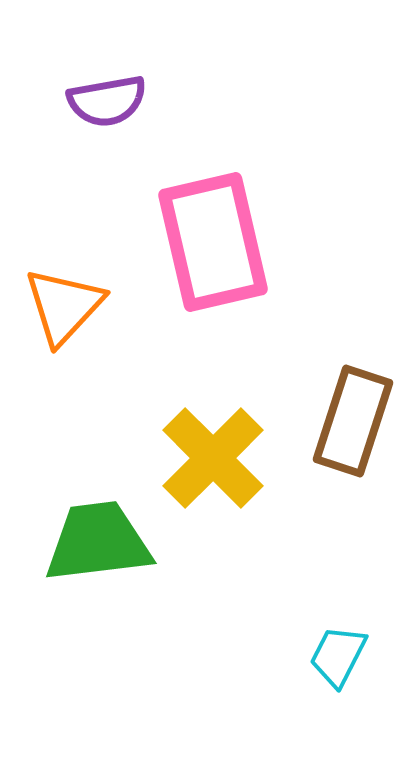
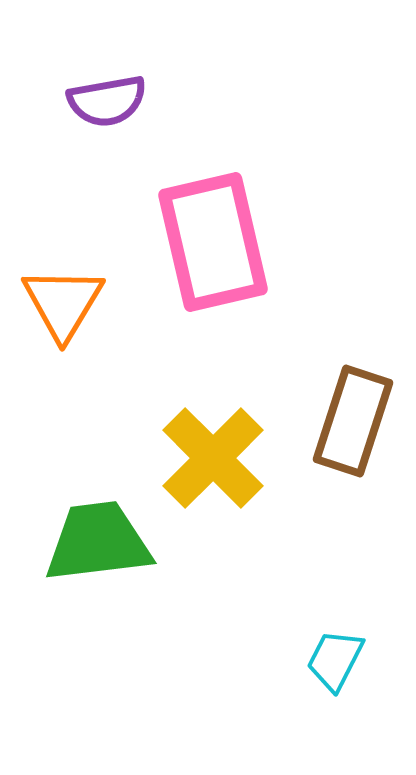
orange triangle: moved 1 px left, 3 px up; rotated 12 degrees counterclockwise
cyan trapezoid: moved 3 px left, 4 px down
